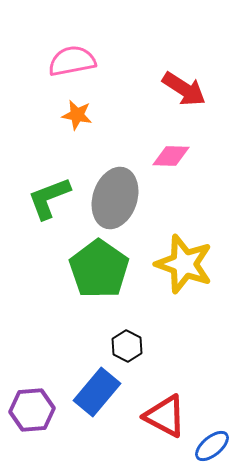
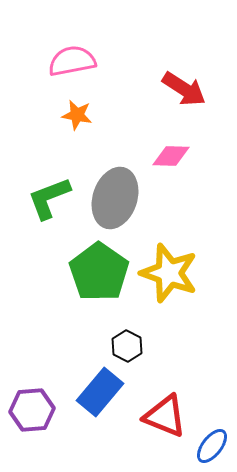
yellow star: moved 15 px left, 9 px down
green pentagon: moved 3 px down
blue rectangle: moved 3 px right
red triangle: rotated 6 degrees counterclockwise
blue ellipse: rotated 12 degrees counterclockwise
